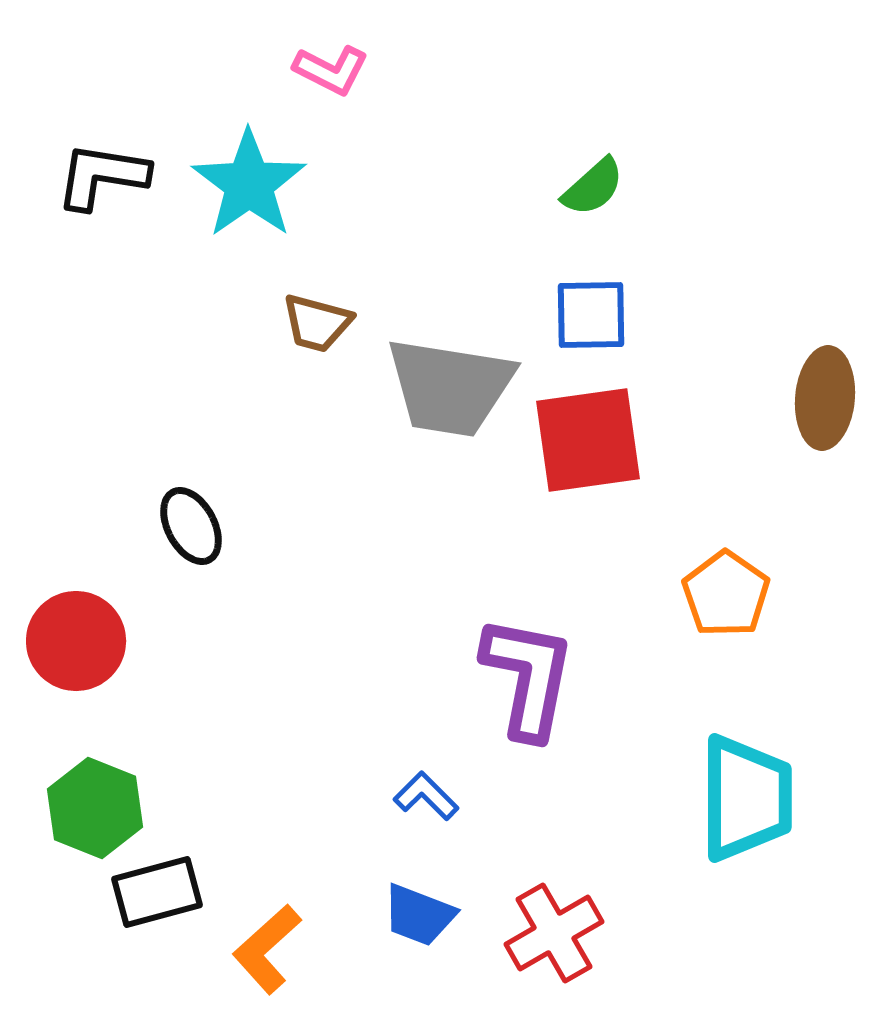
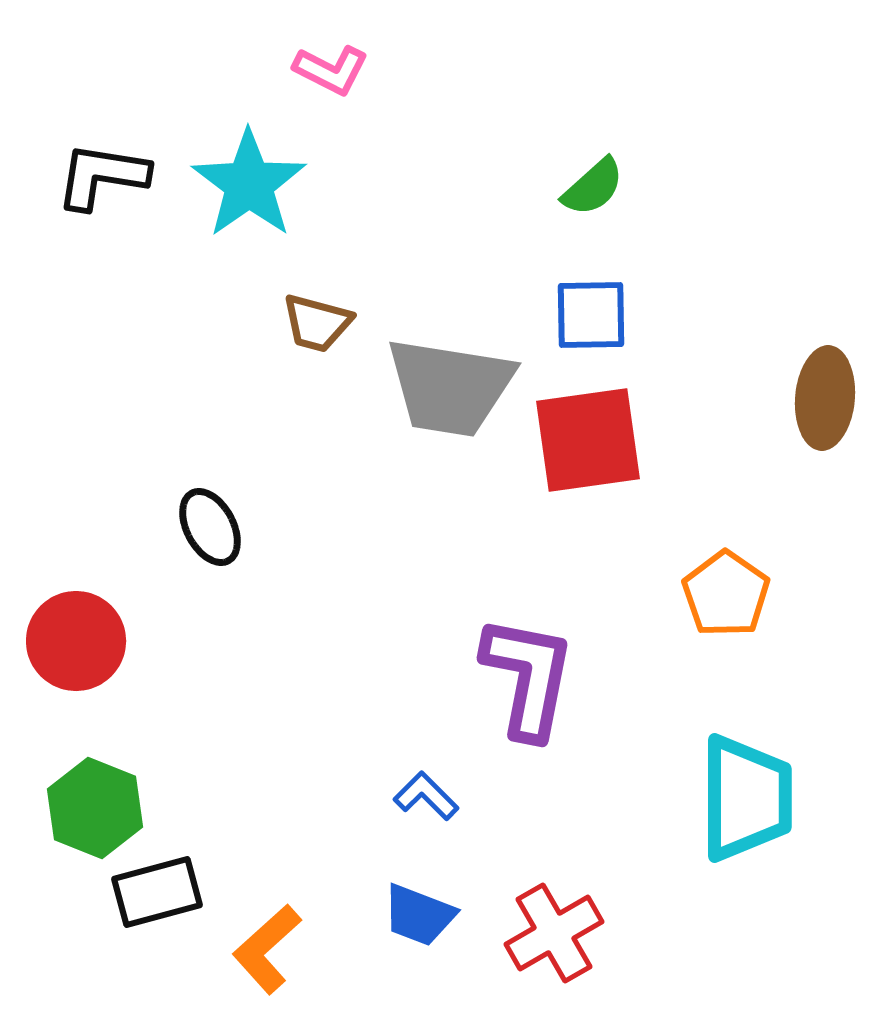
black ellipse: moved 19 px right, 1 px down
